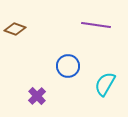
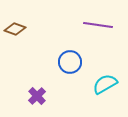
purple line: moved 2 px right
blue circle: moved 2 px right, 4 px up
cyan semicircle: rotated 30 degrees clockwise
